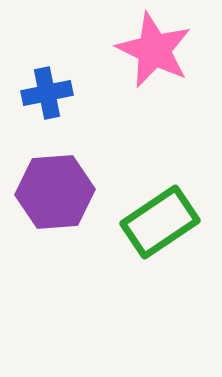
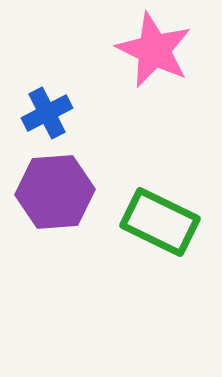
blue cross: moved 20 px down; rotated 15 degrees counterclockwise
green rectangle: rotated 60 degrees clockwise
